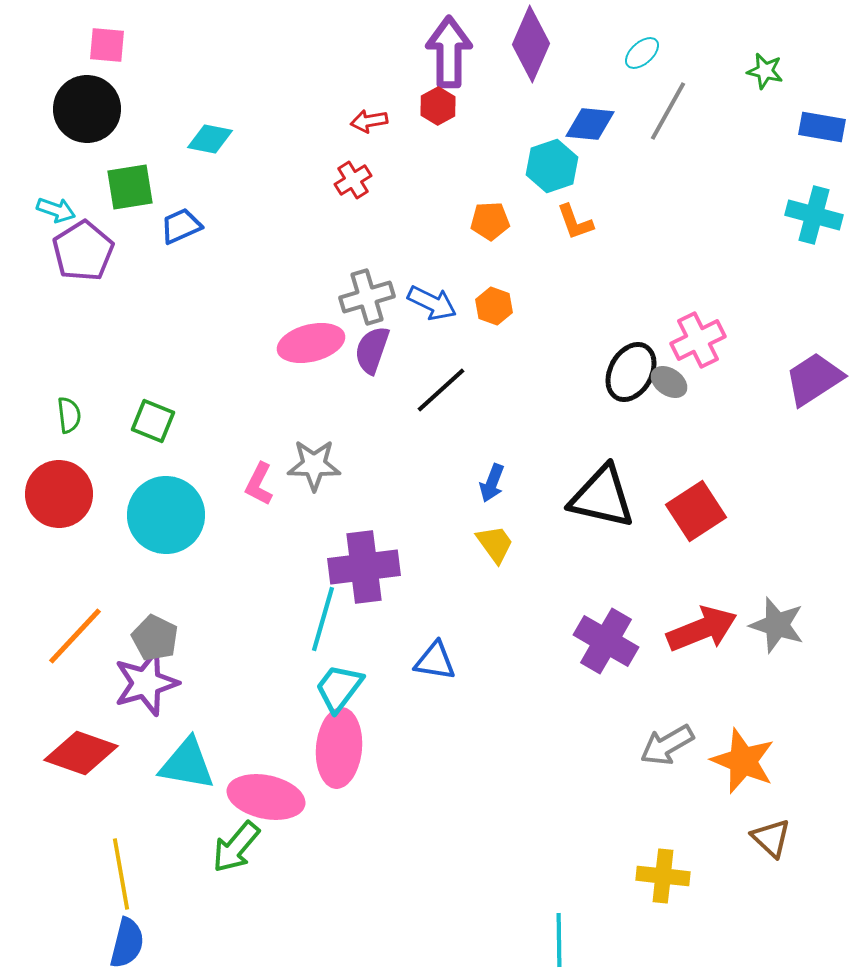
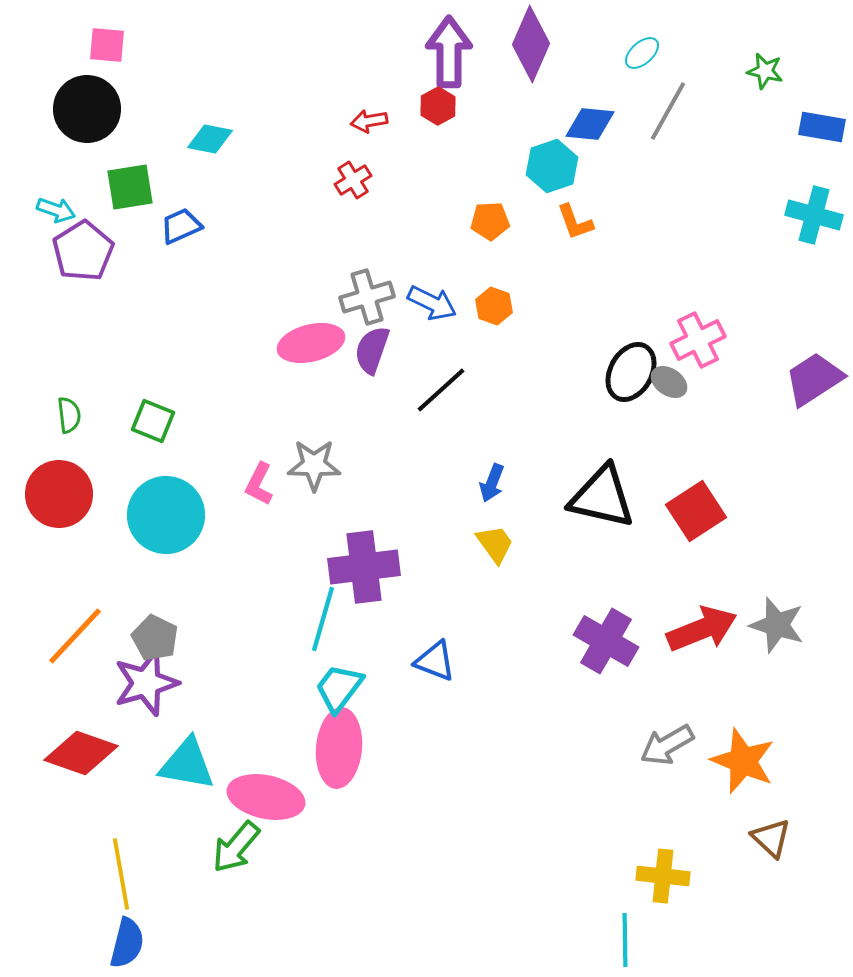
blue triangle at (435, 661): rotated 12 degrees clockwise
cyan line at (559, 940): moved 66 px right
